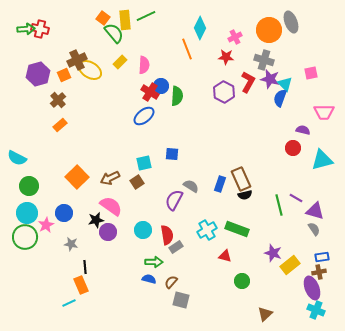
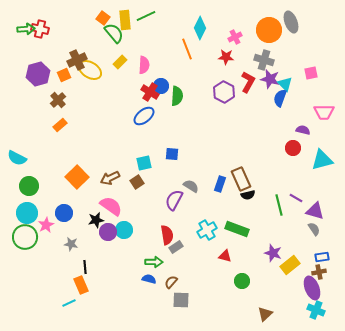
black semicircle at (245, 195): moved 3 px right
cyan circle at (143, 230): moved 19 px left
gray square at (181, 300): rotated 12 degrees counterclockwise
